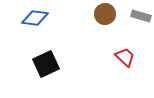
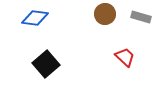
gray rectangle: moved 1 px down
black square: rotated 16 degrees counterclockwise
